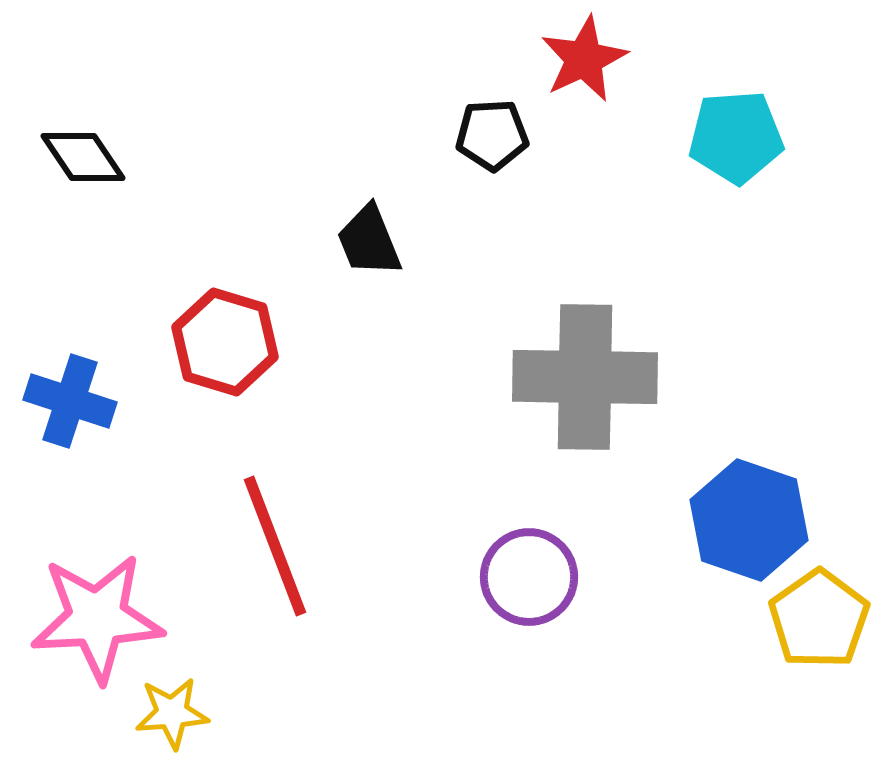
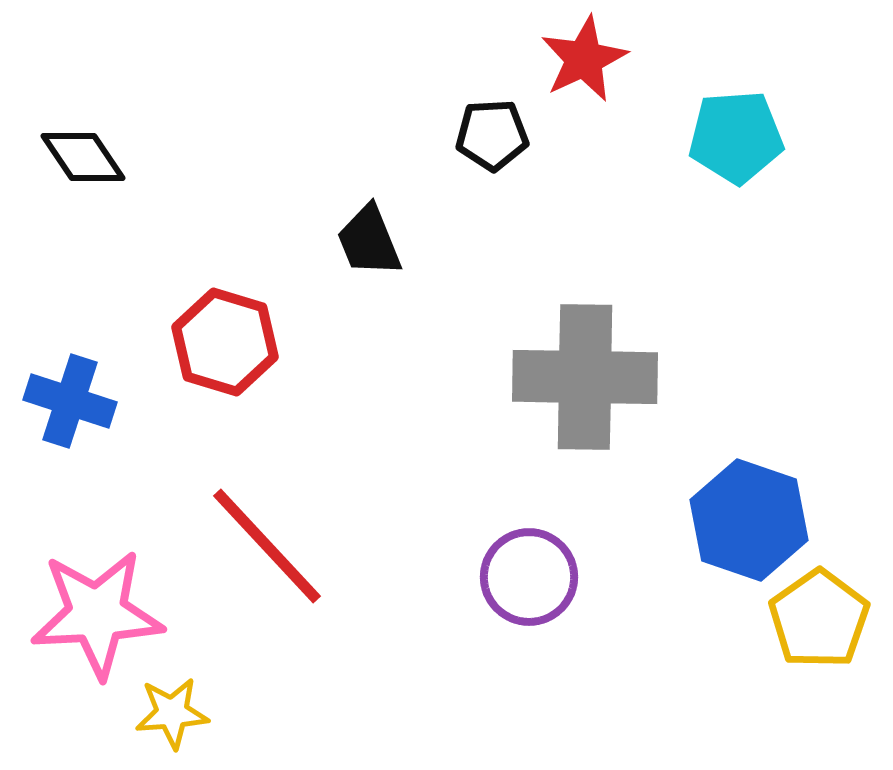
red line: moved 8 px left; rotated 22 degrees counterclockwise
pink star: moved 4 px up
